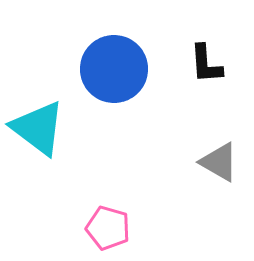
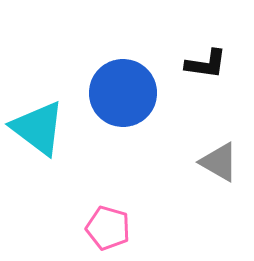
black L-shape: rotated 78 degrees counterclockwise
blue circle: moved 9 px right, 24 px down
